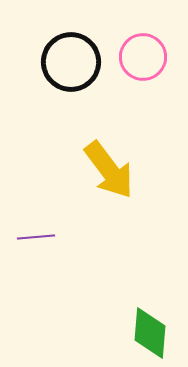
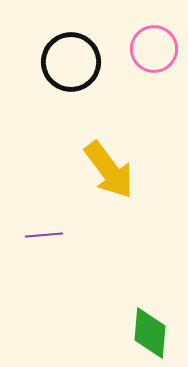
pink circle: moved 11 px right, 8 px up
purple line: moved 8 px right, 2 px up
